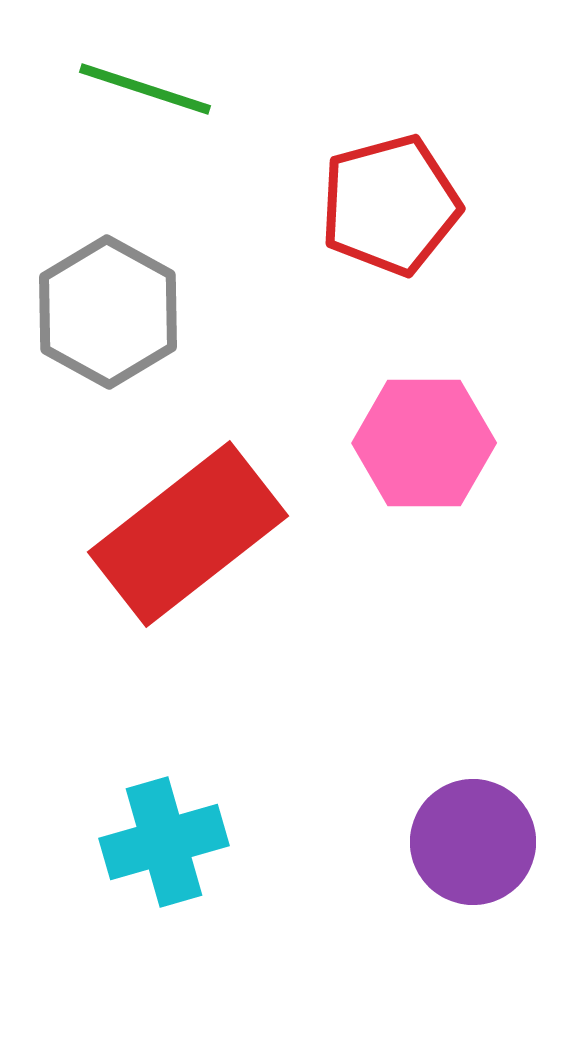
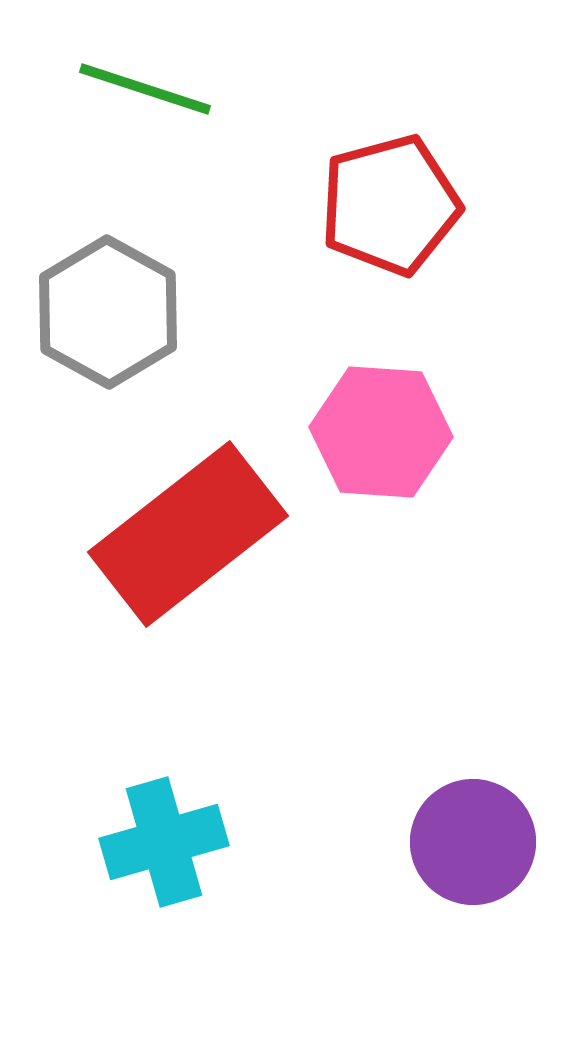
pink hexagon: moved 43 px left, 11 px up; rotated 4 degrees clockwise
